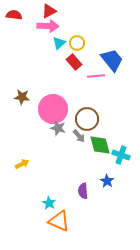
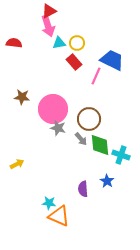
red semicircle: moved 28 px down
pink arrow: rotated 70 degrees clockwise
cyan triangle: rotated 32 degrees clockwise
blue trapezoid: rotated 25 degrees counterclockwise
pink line: rotated 60 degrees counterclockwise
brown circle: moved 2 px right
gray arrow: moved 2 px right, 3 px down
green diamond: rotated 10 degrees clockwise
yellow arrow: moved 5 px left
purple semicircle: moved 2 px up
cyan star: rotated 24 degrees counterclockwise
orange triangle: moved 5 px up
